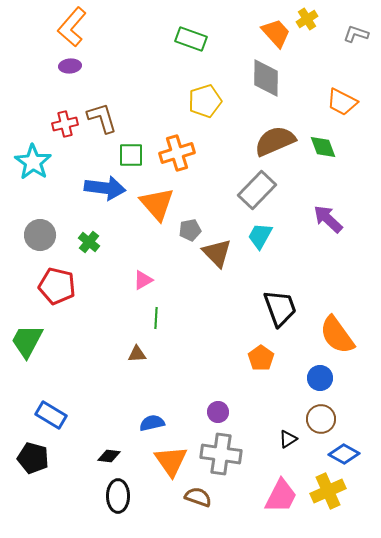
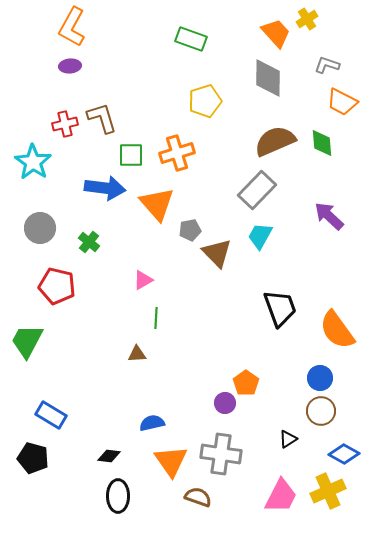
orange L-shape at (72, 27): rotated 12 degrees counterclockwise
gray L-shape at (356, 34): moved 29 px left, 31 px down
gray diamond at (266, 78): moved 2 px right
green diamond at (323, 147): moved 1 px left, 4 px up; rotated 16 degrees clockwise
purple arrow at (328, 219): moved 1 px right, 3 px up
gray circle at (40, 235): moved 7 px up
orange semicircle at (337, 335): moved 5 px up
orange pentagon at (261, 358): moved 15 px left, 25 px down
purple circle at (218, 412): moved 7 px right, 9 px up
brown circle at (321, 419): moved 8 px up
